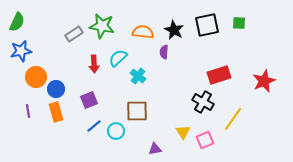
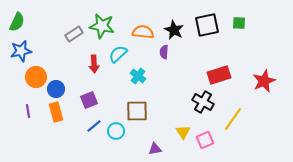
cyan semicircle: moved 4 px up
